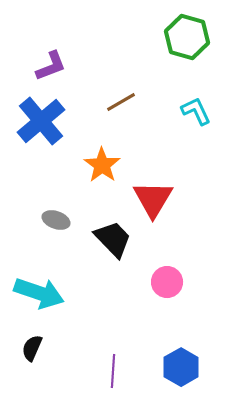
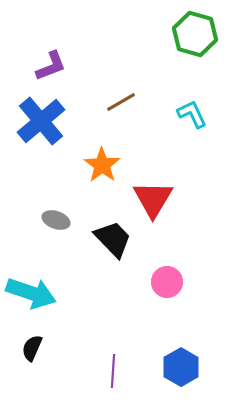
green hexagon: moved 8 px right, 3 px up
cyan L-shape: moved 4 px left, 3 px down
cyan arrow: moved 8 px left
